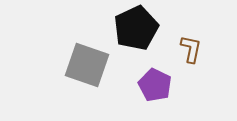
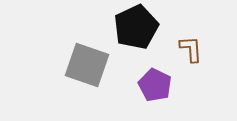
black pentagon: moved 1 px up
brown L-shape: rotated 16 degrees counterclockwise
